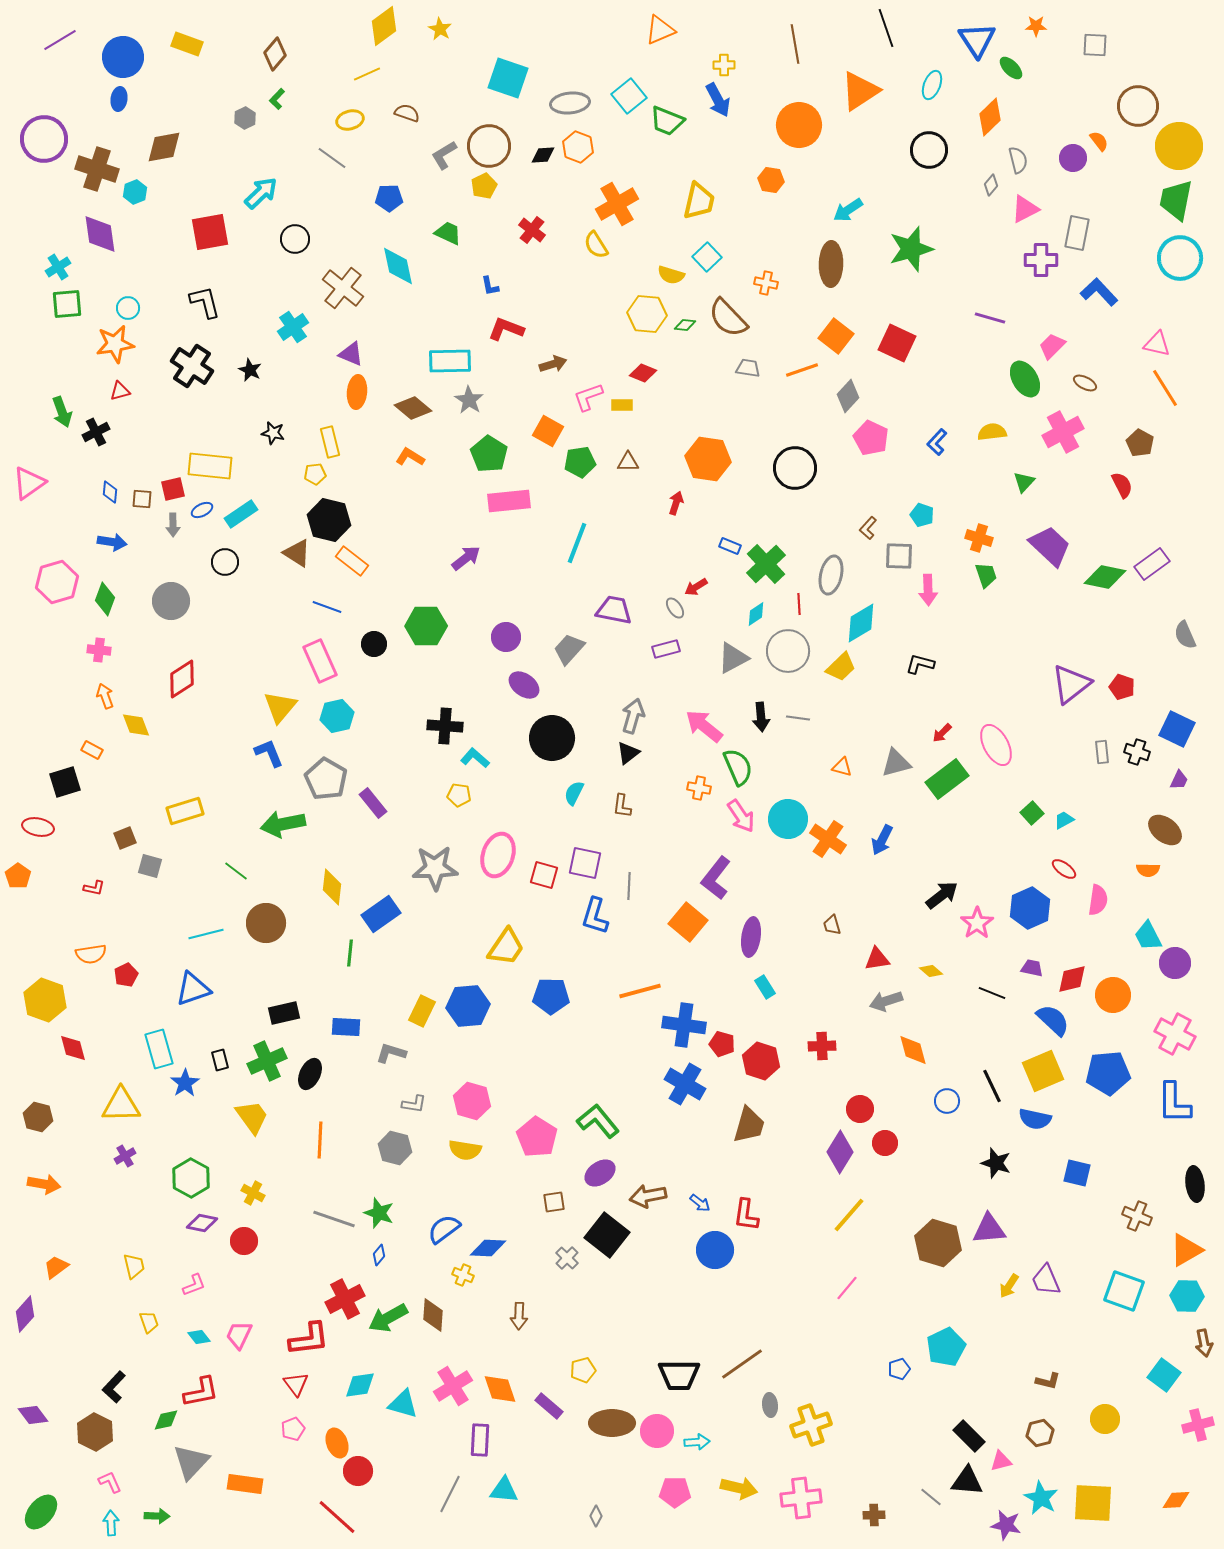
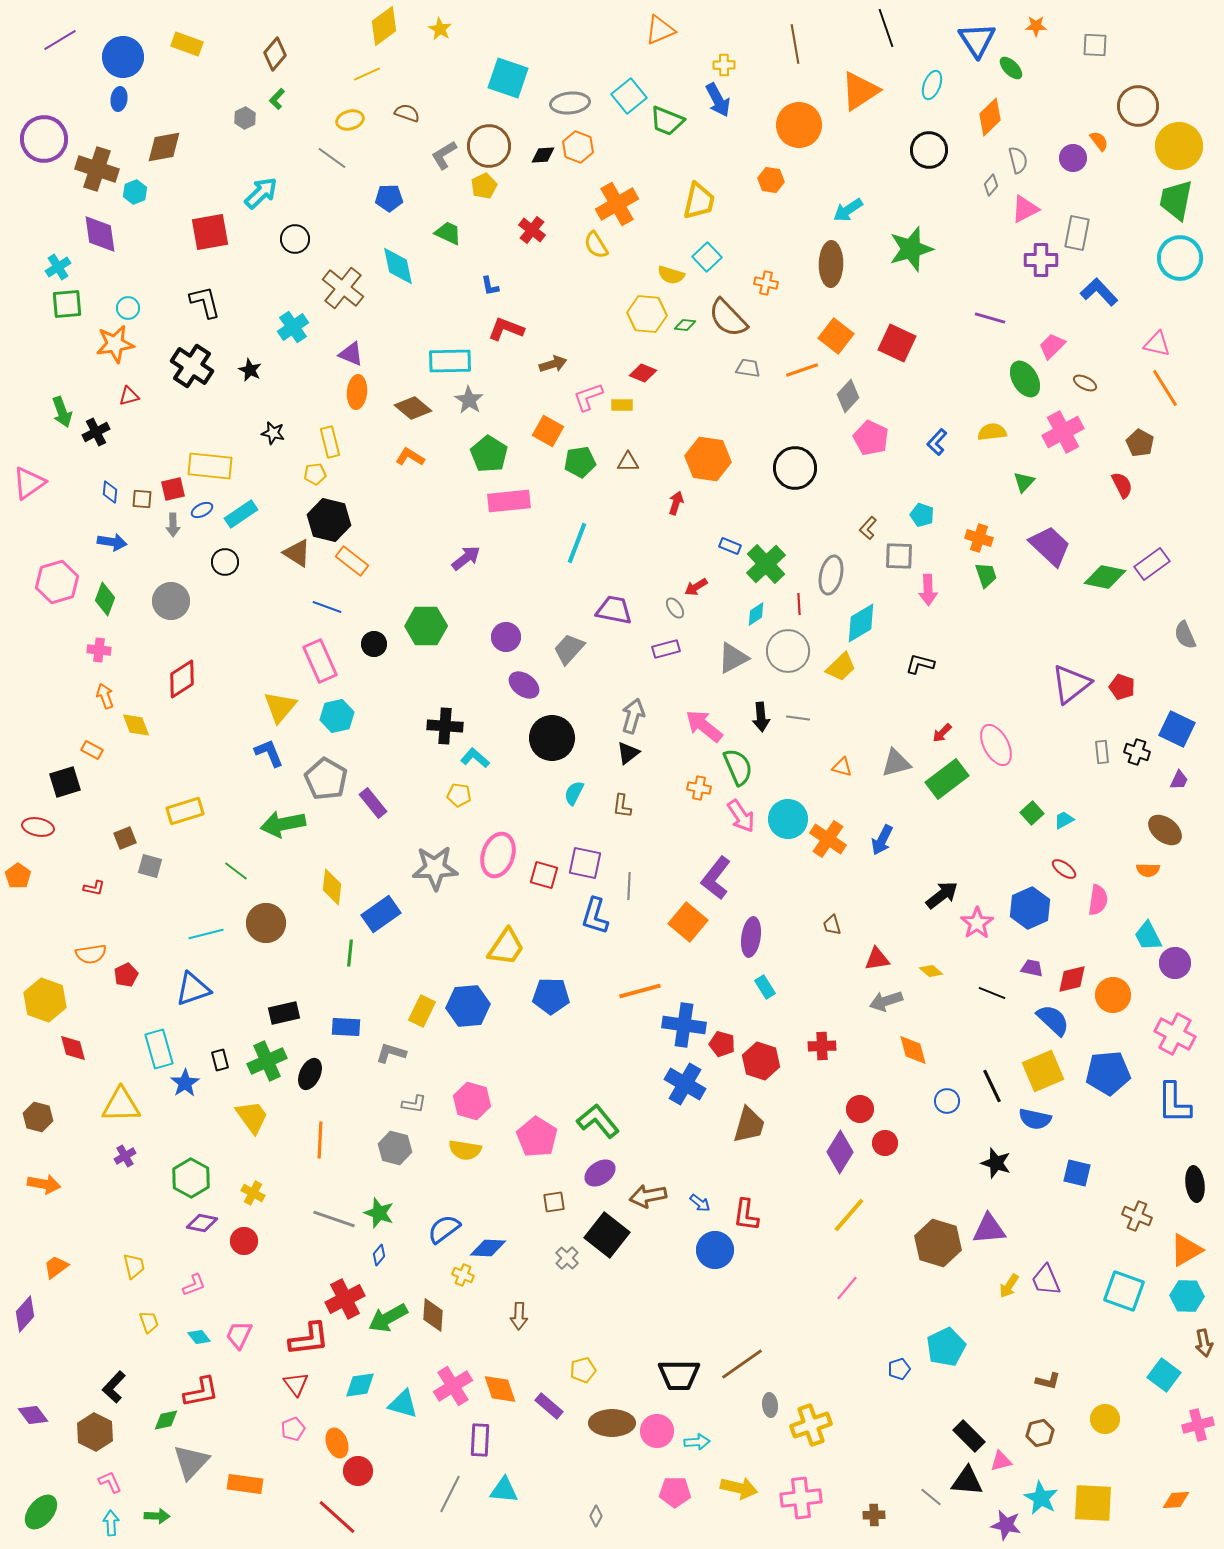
red triangle at (120, 391): moved 9 px right, 5 px down
